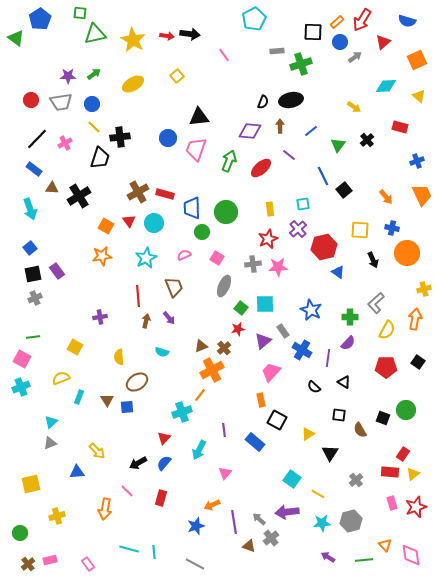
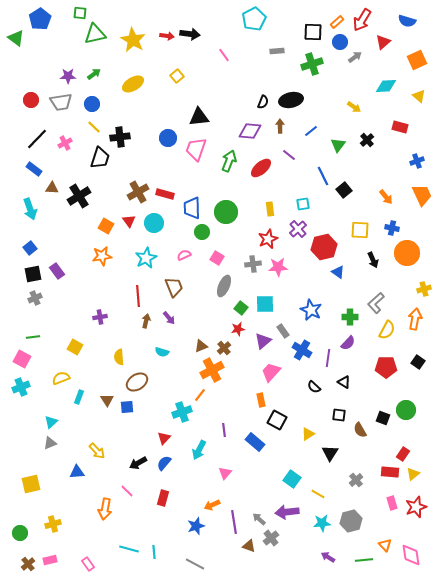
green cross at (301, 64): moved 11 px right
red rectangle at (161, 498): moved 2 px right
yellow cross at (57, 516): moved 4 px left, 8 px down
